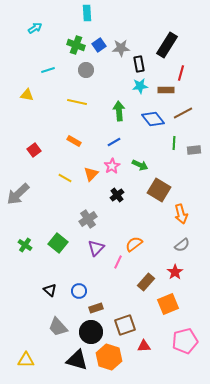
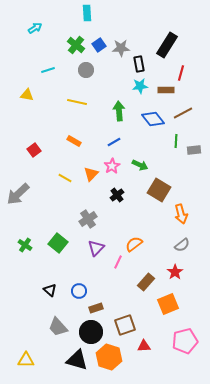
green cross at (76, 45): rotated 18 degrees clockwise
green line at (174, 143): moved 2 px right, 2 px up
